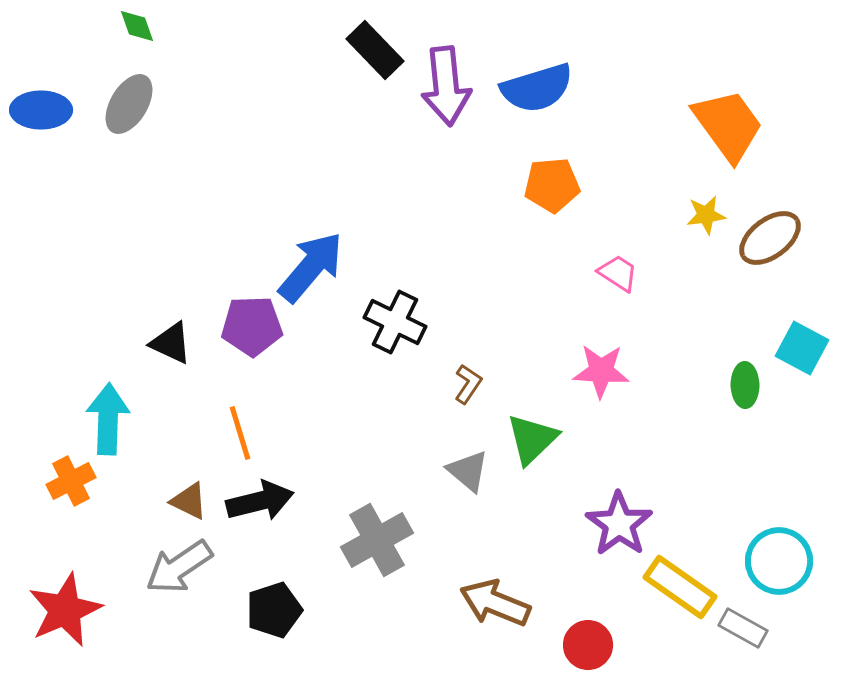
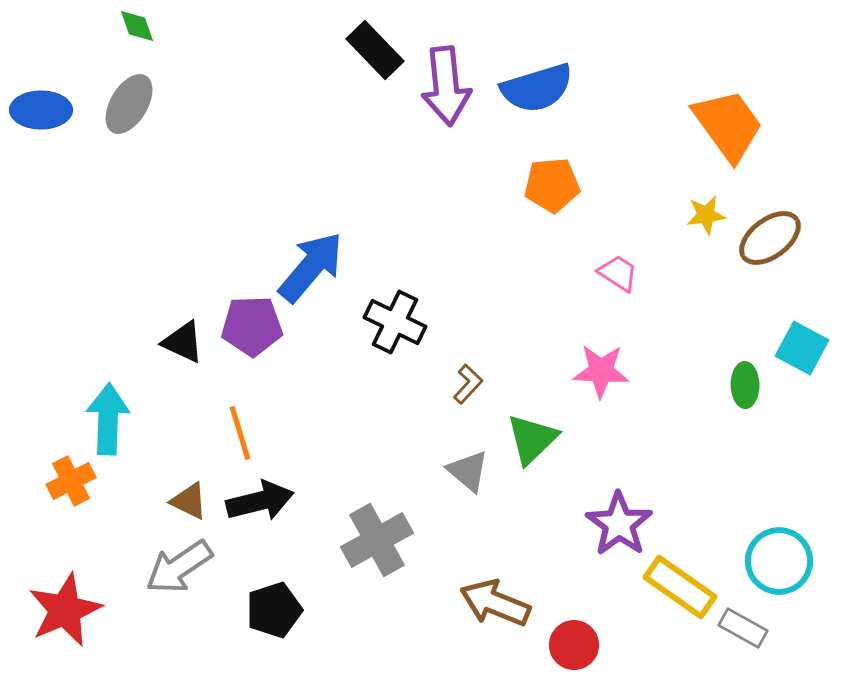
black triangle: moved 12 px right, 1 px up
brown L-shape: rotated 9 degrees clockwise
red circle: moved 14 px left
